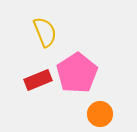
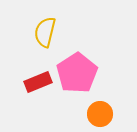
yellow semicircle: rotated 144 degrees counterclockwise
red rectangle: moved 2 px down
